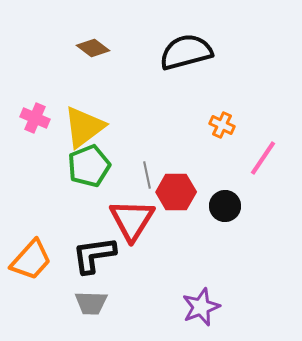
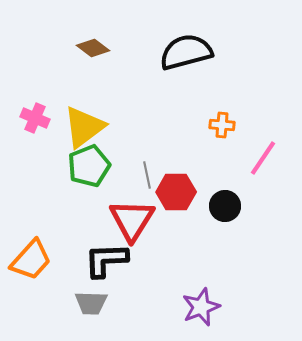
orange cross: rotated 20 degrees counterclockwise
black L-shape: moved 12 px right, 5 px down; rotated 6 degrees clockwise
